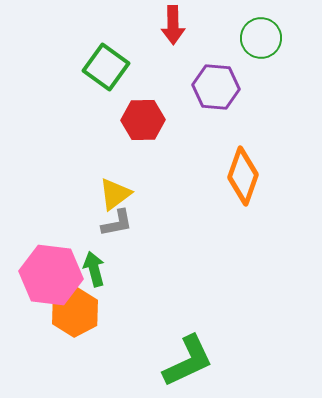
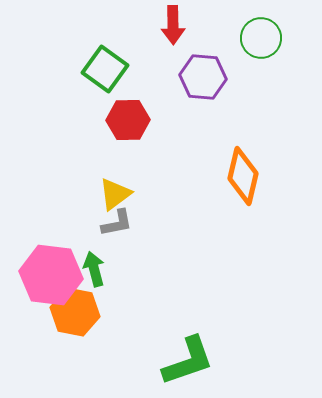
green square: moved 1 px left, 2 px down
purple hexagon: moved 13 px left, 10 px up
red hexagon: moved 15 px left
orange diamond: rotated 6 degrees counterclockwise
orange hexagon: rotated 21 degrees counterclockwise
green L-shape: rotated 6 degrees clockwise
